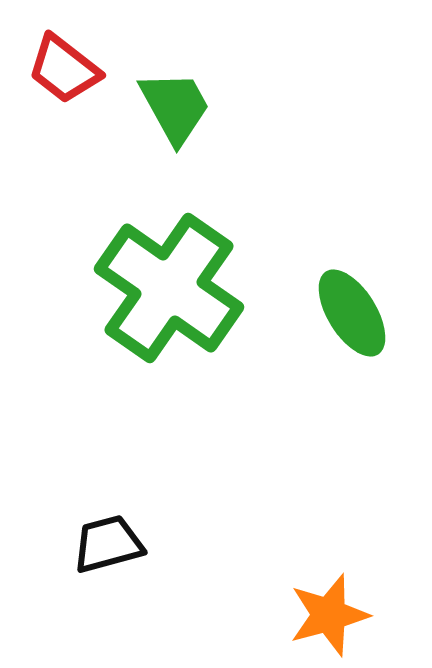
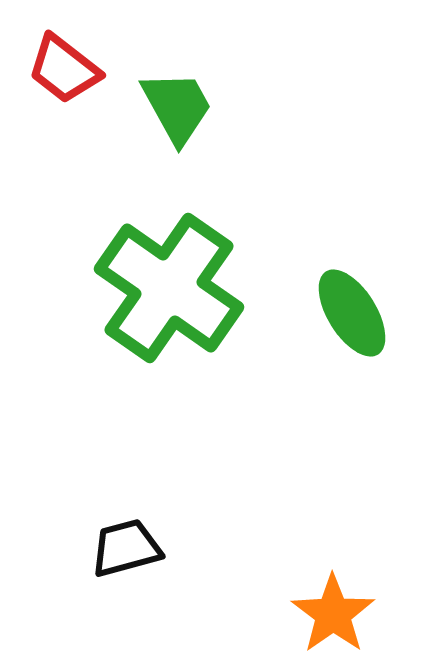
green trapezoid: moved 2 px right
black trapezoid: moved 18 px right, 4 px down
orange star: moved 4 px right, 1 px up; rotated 20 degrees counterclockwise
